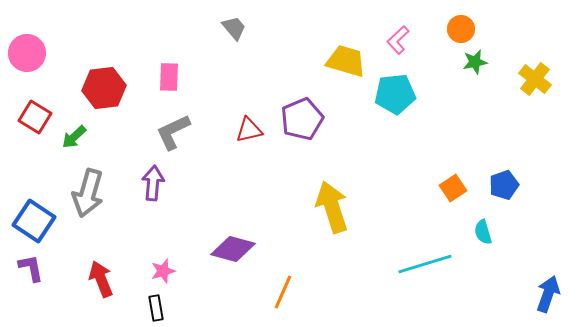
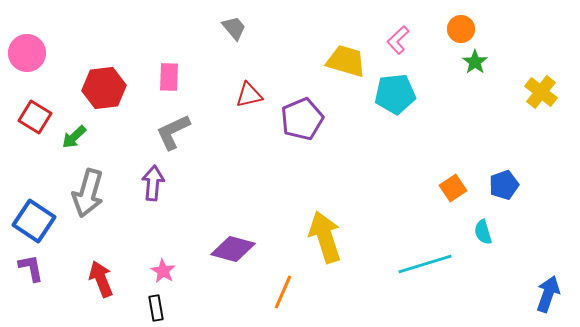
green star: rotated 25 degrees counterclockwise
yellow cross: moved 6 px right, 13 px down
red triangle: moved 35 px up
yellow arrow: moved 7 px left, 30 px down
pink star: rotated 25 degrees counterclockwise
